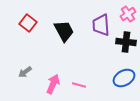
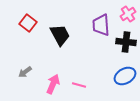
black trapezoid: moved 4 px left, 4 px down
blue ellipse: moved 1 px right, 2 px up
